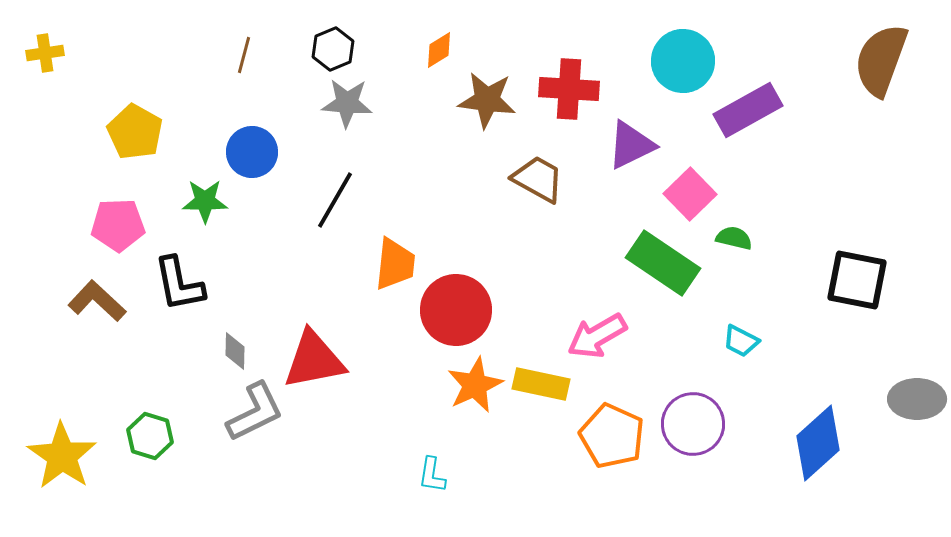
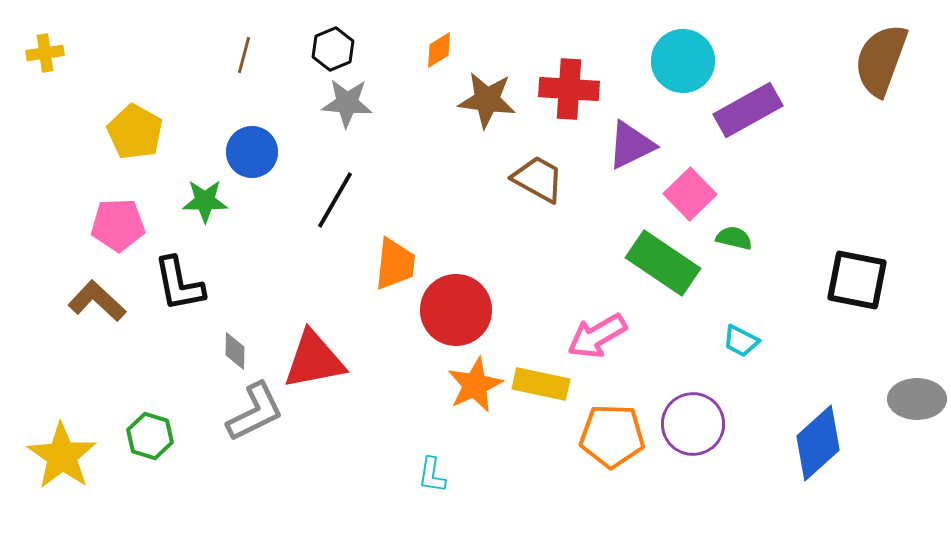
orange pentagon: rotated 22 degrees counterclockwise
